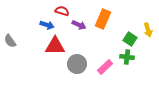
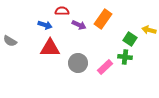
red semicircle: rotated 16 degrees counterclockwise
orange rectangle: rotated 12 degrees clockwise
blue arrow: moved 2 px left
yellow arrow: moved 1 px right; rotated 120 degrees clockwise
gray semicircle: rotated 24 degrees counterclockwise
red triangle: moved 5 px left, 2 px down
green cross: moved 2 px left
gray circle: moved 1 px right, 1 px up
